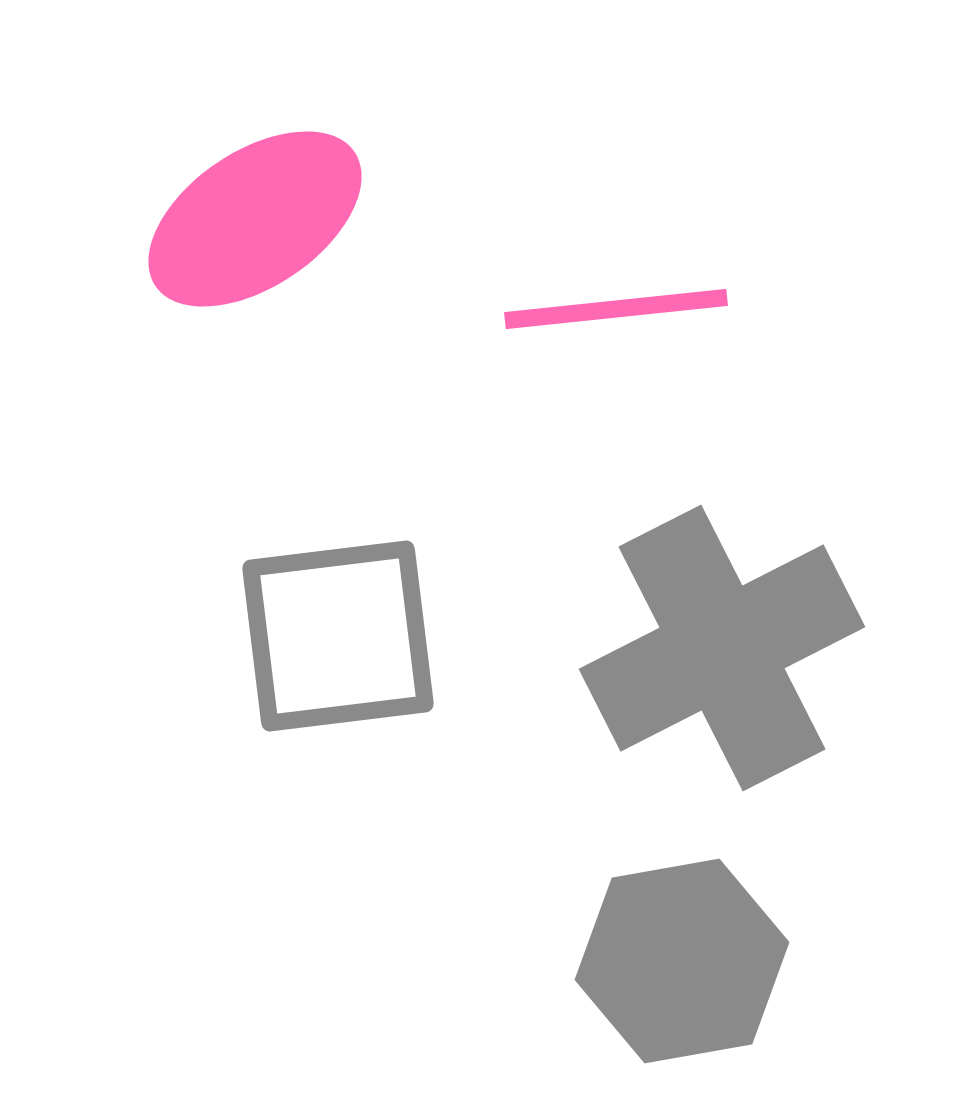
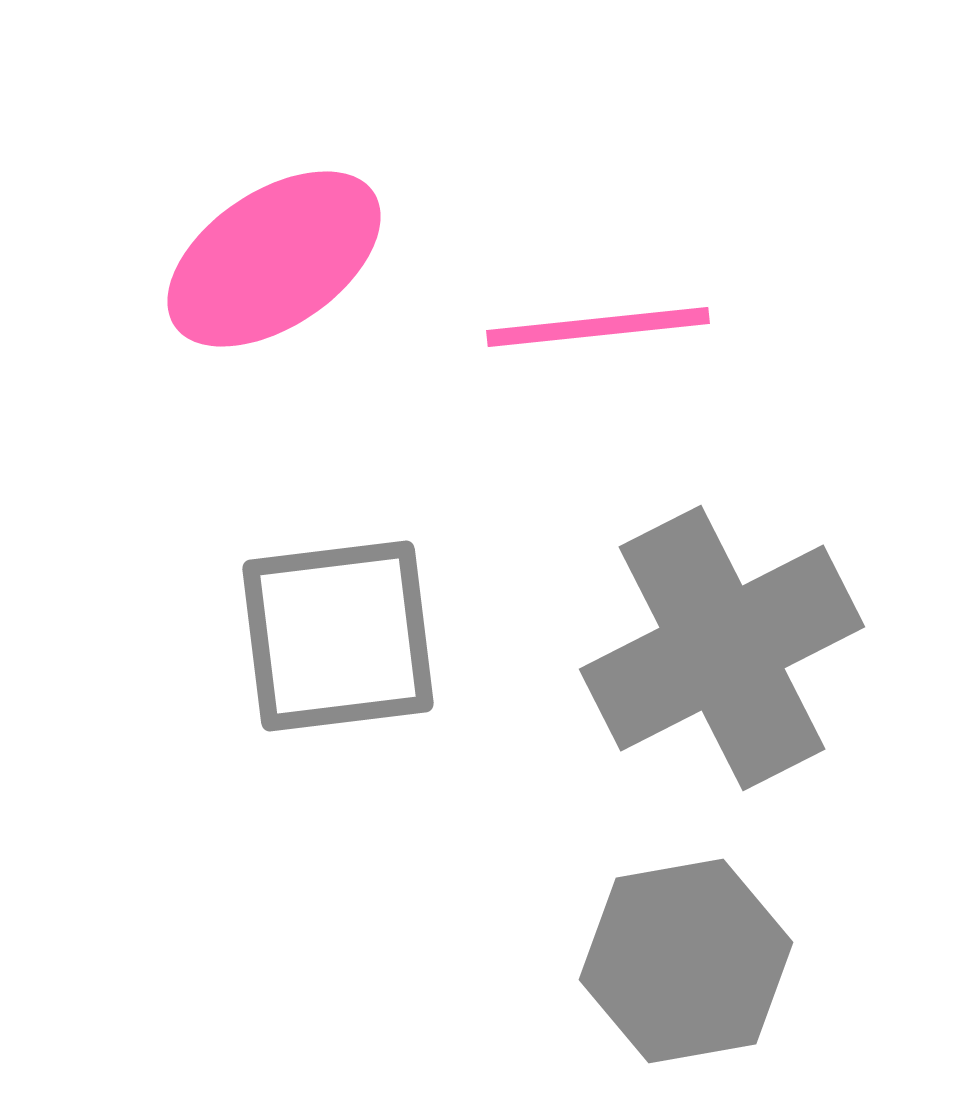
pink ellipse: moved 19 px right, 40 px down
pink line: moved 18 px left, 18 px down
gray hexagon: moved 4 px right
